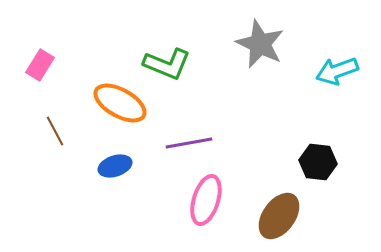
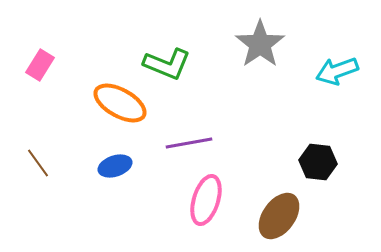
gray star: rotated 12 degrees clockwise
brown line: moved 17 px left, 32 px down; rotated 8 degrees counterclockwise
